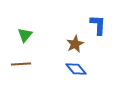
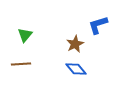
blue L-shape: rotated 110 degrees counterclockwise
